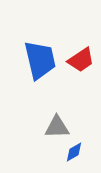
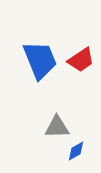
blue trapezoid: rotated 9 degrees counterclockwise
blue diamond: moved 2 px right, 1 px up
